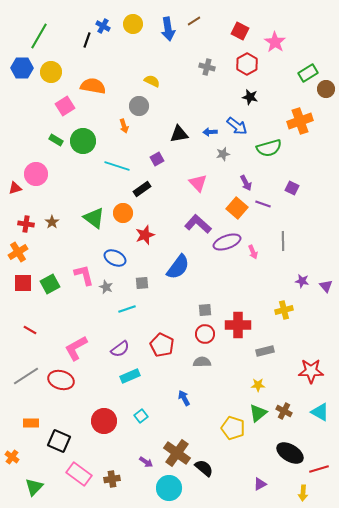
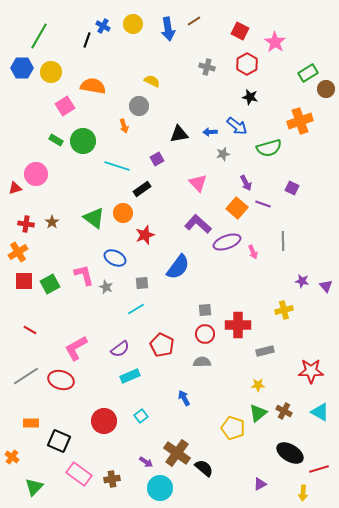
red square at (23, 283): moved 1 px right, 2 px up
cyan line at (127, 309): moved 9 px right; rotated 12 degrees counterclockwise
cyan circle at (169, 488): moved 9 px left
